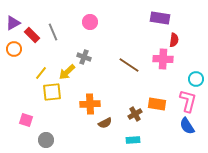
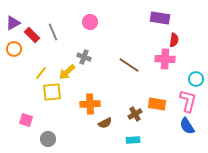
pink cross: moved 2 px right
gray circle: moved 2 px right, 1 px up
